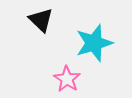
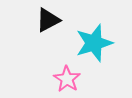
black triangle: moved 7 px right; rotated 48 degrees clockwise
